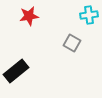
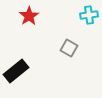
red star: rotated 24 degrees counterclockwise
gray square: moved 3 px left, 5 px down
